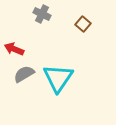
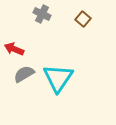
brown square: moved 5 px up
